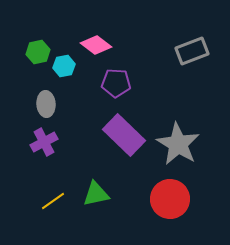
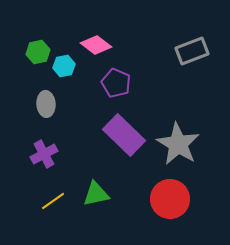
purple pentagon: rotated 20 degrees clockwise
purple cross: moved 12 px down
